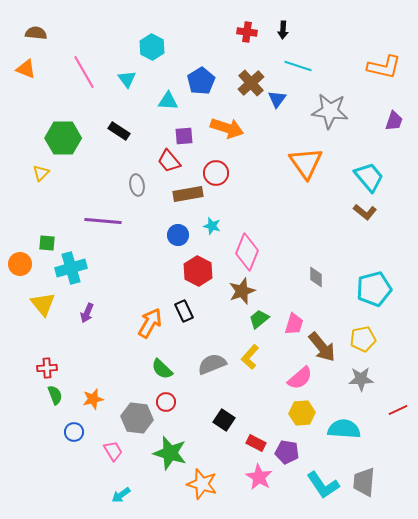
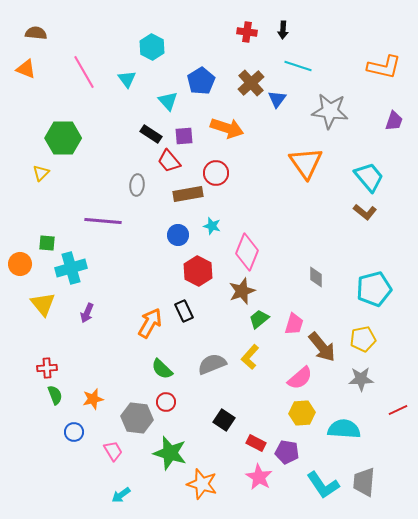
cyan triangle at (168, 101): rotated 45 degrees clockwise
black rectangle at (119, 131): moved 32 px right, 3 px down
gray ellipse at (137, 185): rotated 15 degrees clockwise
